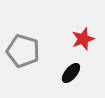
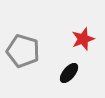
black ellipse: moved 2 px left
